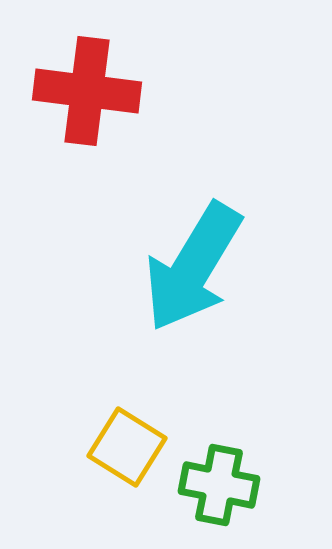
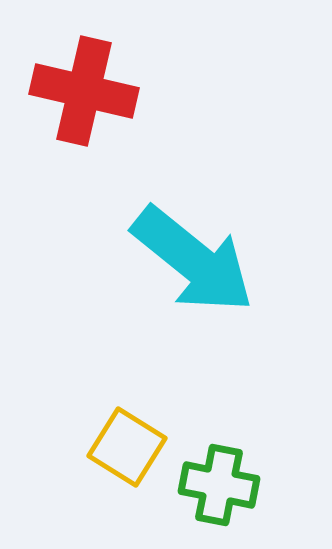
red cross: moved 3 px left; rotated 6 degrees clockwise
cyan arrow: moved 7 px up; rotated 82 degrees counterclockwise
